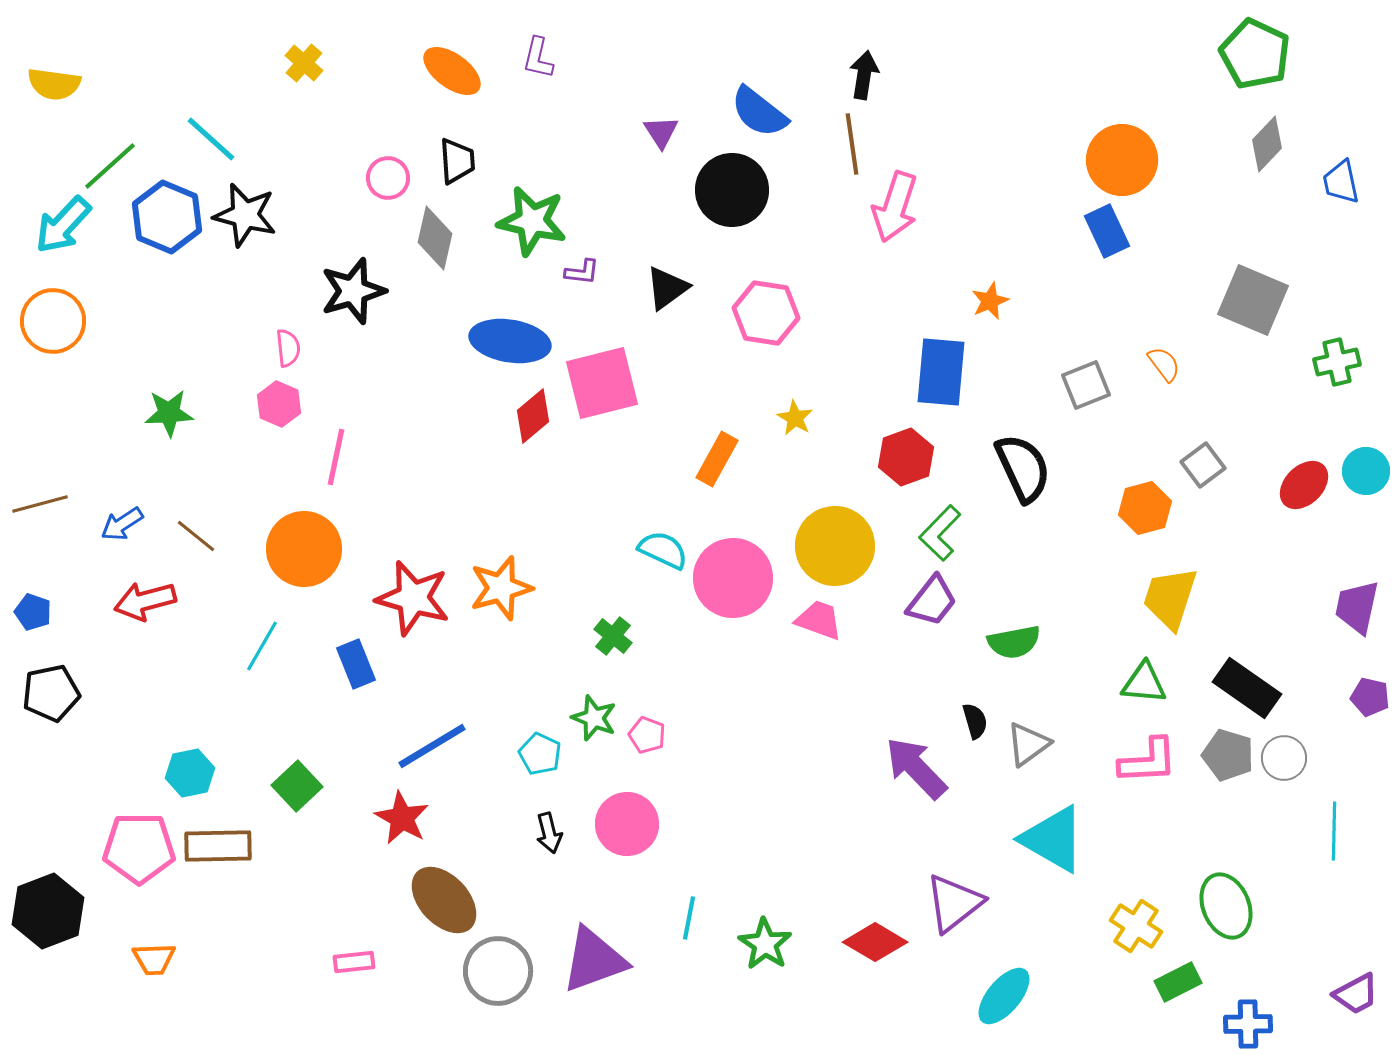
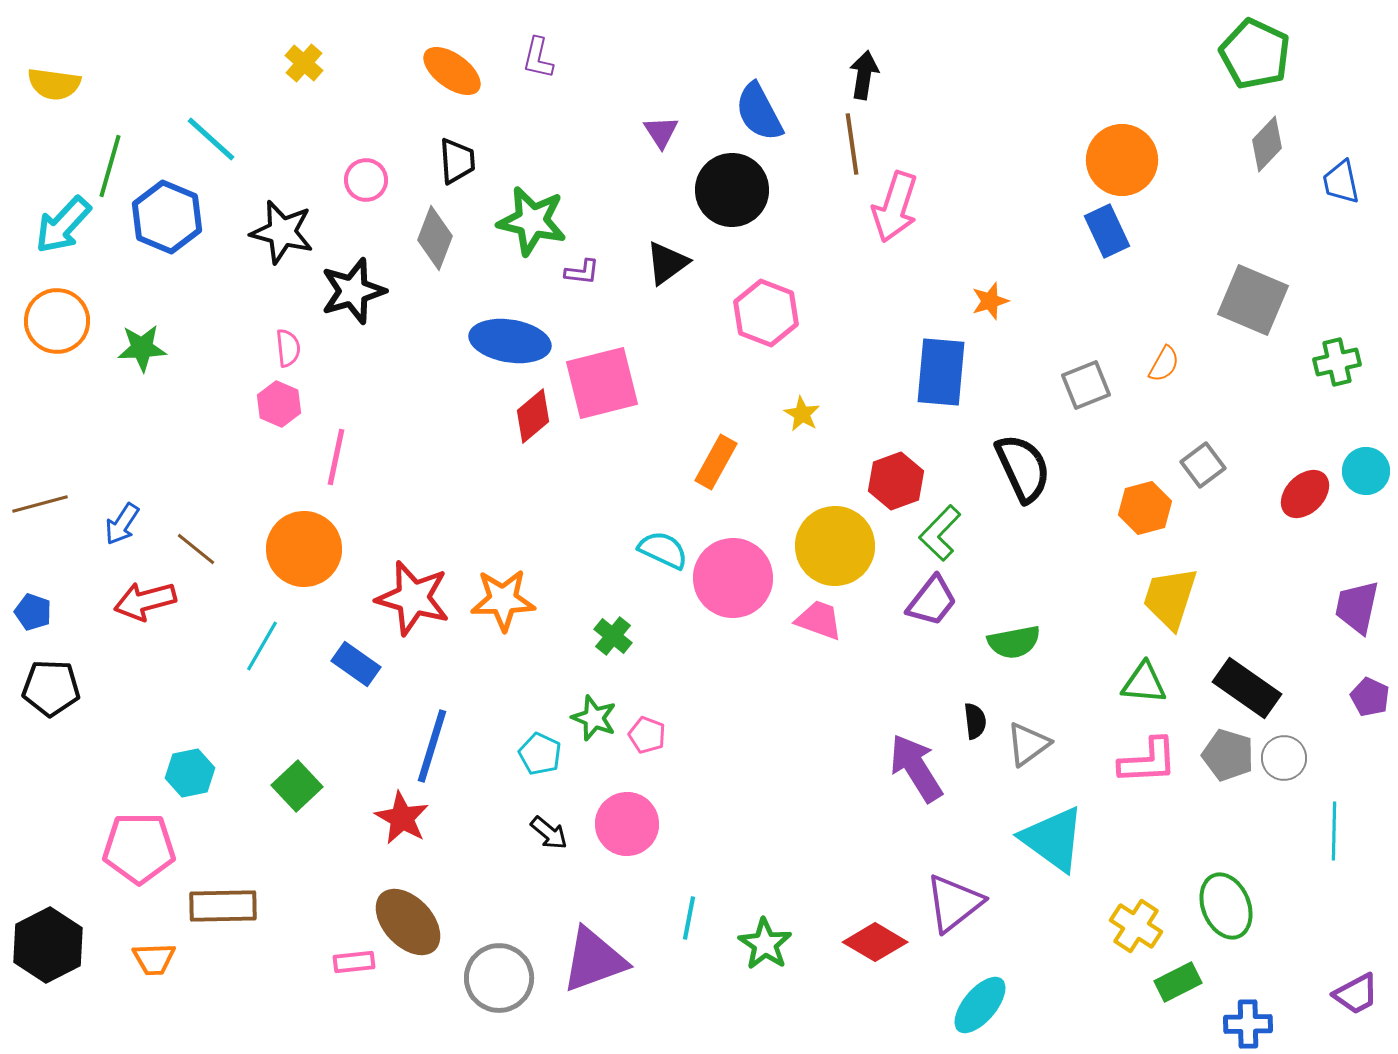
blue semicircle at (759, 112): rotated 24 degrees clockwise
green line at (110, 166): rotated 32 degrees counterclockwise
pink circle at (388, 178): moved 22 px left, 2 px down
black star at (245, 215): moved 37 px right, 17 px down
gray diamond at (435, 238): rotated 8 degrees clockwise
black triangle at (667, 288): moved 25 px up
orange star at (990, 301): rotated 6 degrees clockwise
pink hexagon at (766, 313): rotated 12 degrees clockwise
orange circle at (53, 321): moved 4 px right
orange semicircle at (1164, 364): rotated 66 degrees clockwise
green star at (169, 413): moved 27 px left, 65 px up
yellow star at (795, 418): moved 7 px right, 4 px up
red hexagon at (906, 457): moved 10 px left, 24 px down
orange rectangle at (717, 459): moved 1 px left, 3 px down
red ellipse at (1304, 485): moved 1 px right, 9 px down
blue arrow at (122, 524): rotated 24 degrees counterclockwise
brown line at (196, 536): moved 13 px down
orange star at (501, 588): moved 2 px right, 12 px down; rotated 14 degrees clockwise
blue rectangle at (356, 664): rotated 33 degrees counterclockwise
black pentagon at (51, 693): moved 5 px up; rotated 14 degrees clockwise
purple pentagon at (1370, 697): rotated 12 degrees clockwise
black semicircle at (975, 721): rotated 9 degrees clockwise
blue line at (432, 746): rotated 42 degrees counterclockwise
purple arrow at (916, 768): rotated 12 degrees clockwise
black arrow at (549, 833): rotated 36 degrees counterclockwise
cyan triangle at (1053, 839): rotated 6 degrees clockwise
brown rectangle at (218, 846): moved 5 px right, 60 px down
brown ellipse at (444, 900): moved 36 px left, 22 px down
black hexagon at (48, 911): moved 34 px down; rotated 6 degrees counterclockwise
gray circle at (498, 971): moved 1 px right, 7 px down
cyan ellipse at (1004, 996): moved 24 px left, 9 px down
